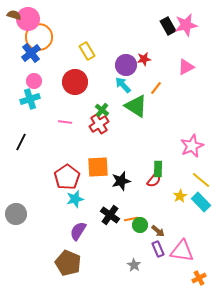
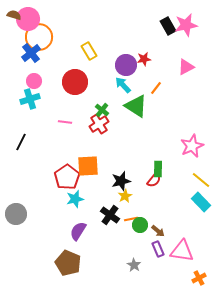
yellow rectangle at (87, 51): moved 2 px right
orange square at (98, 167): moved 10 px left, 1 px up
yellow star at (180, 196): moved 55 px left
